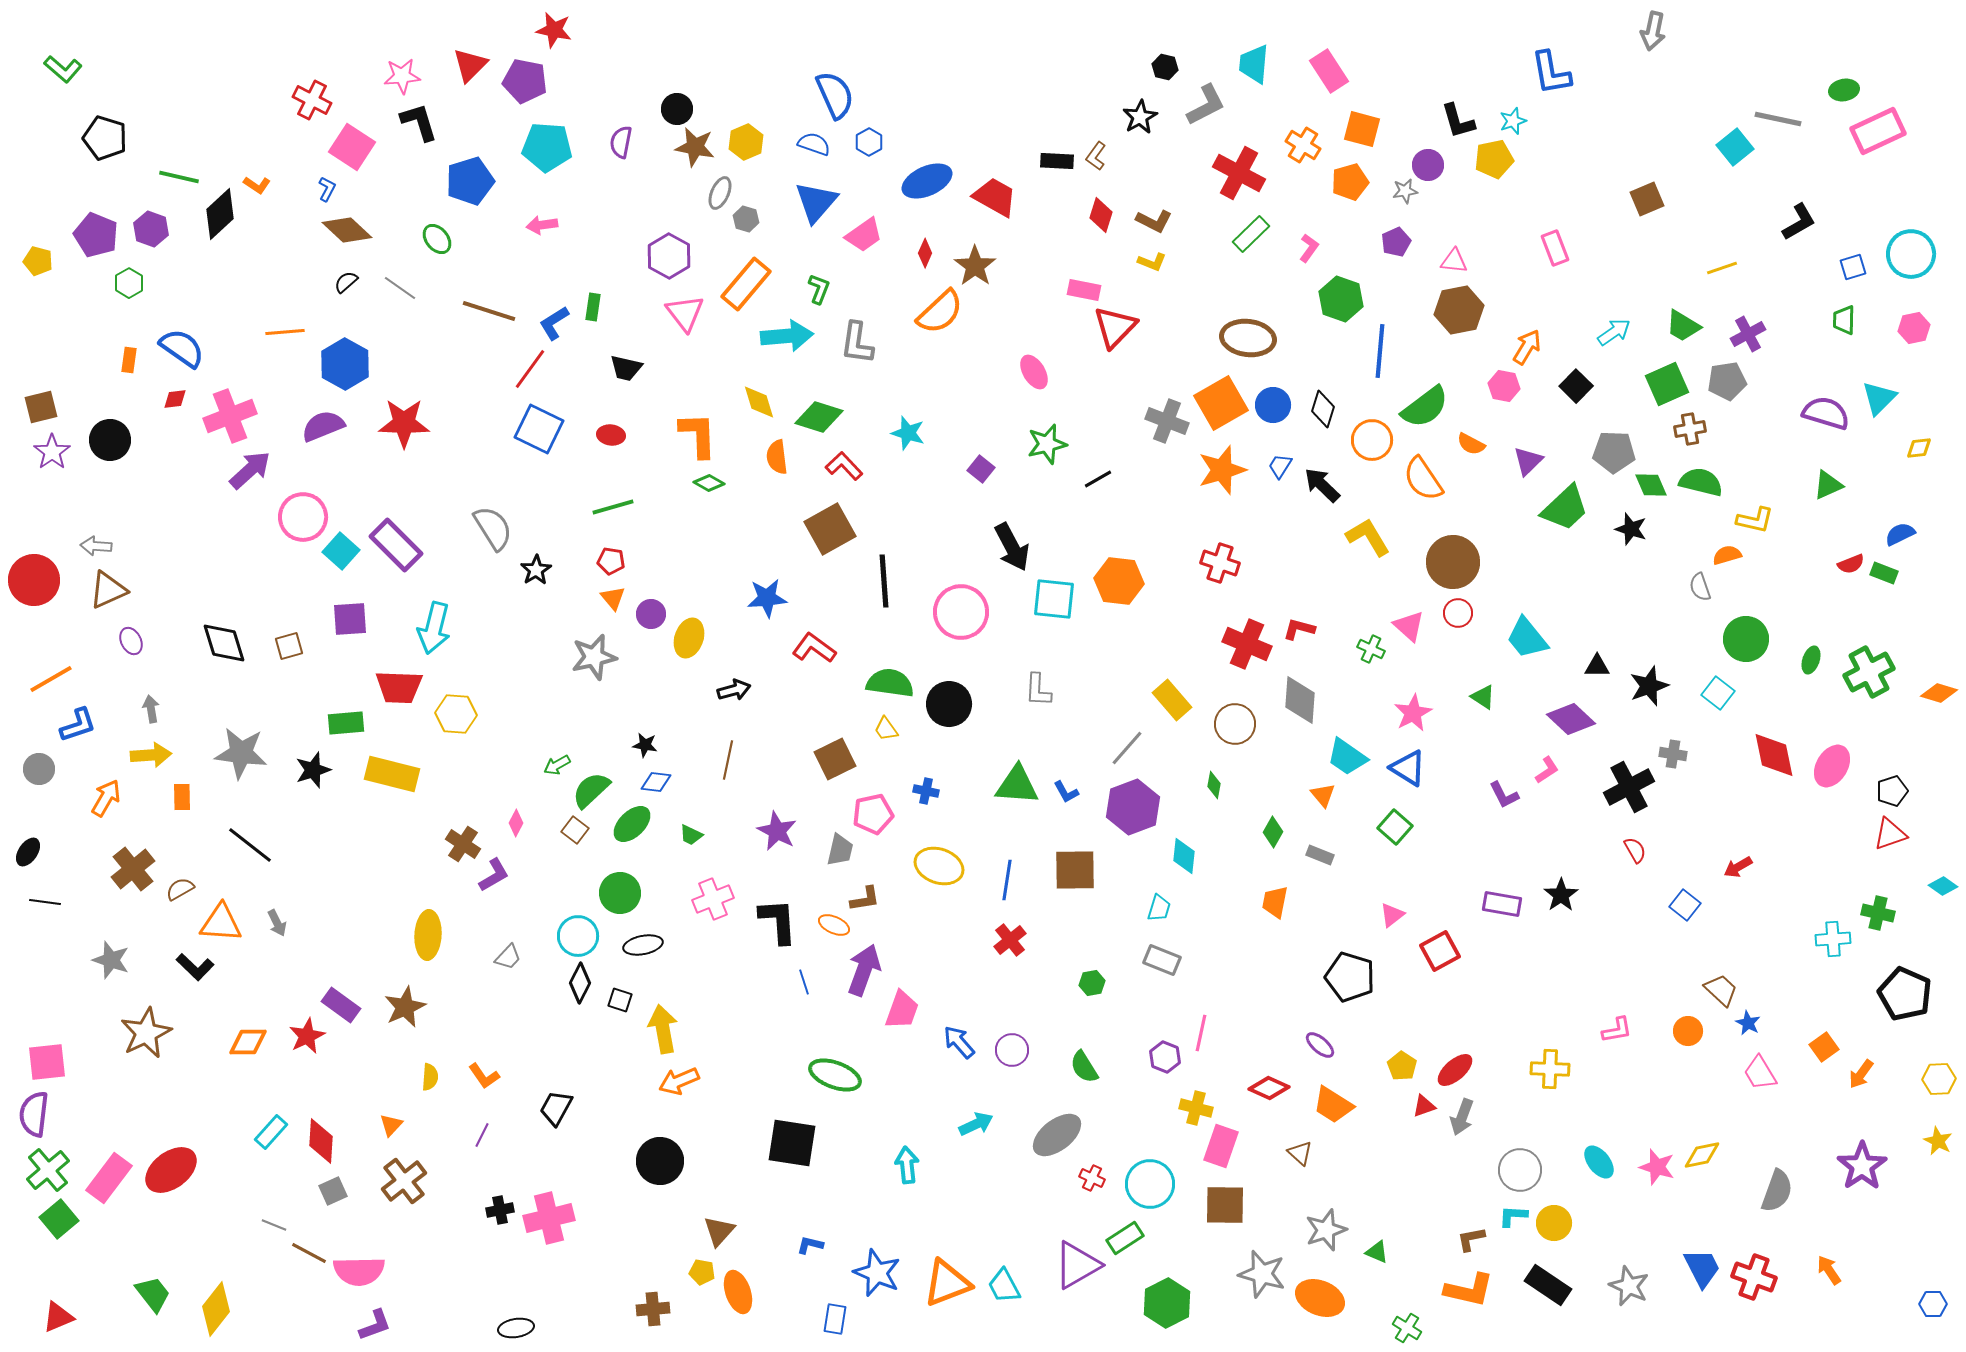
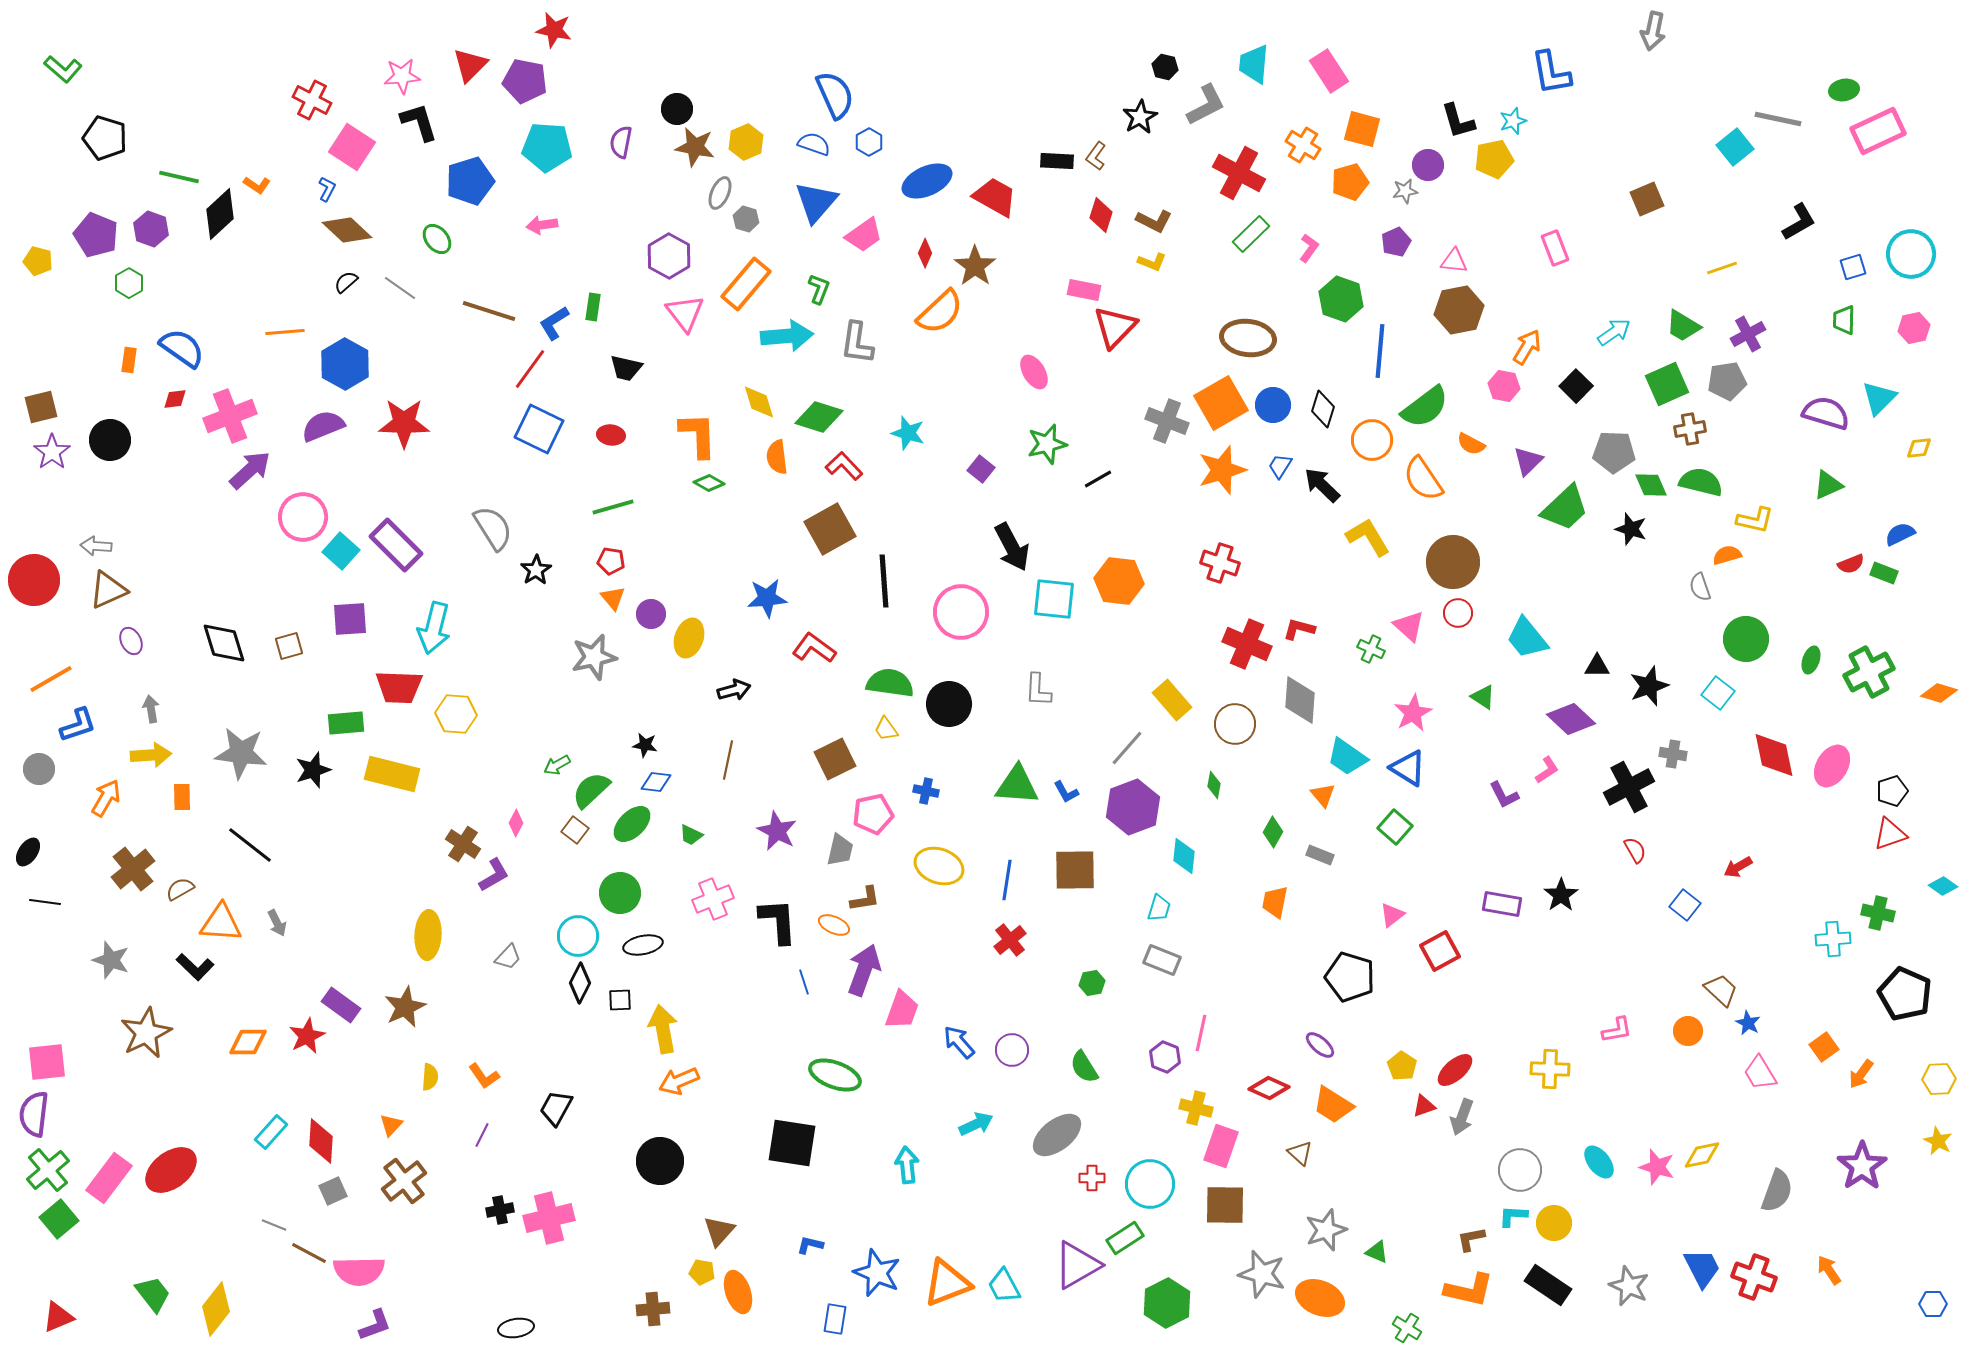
black square at (620, 1000): rotated 20 degrees counterclockwise
red cross at (1092, 1178): rotated 25 degrees counterclockwise
